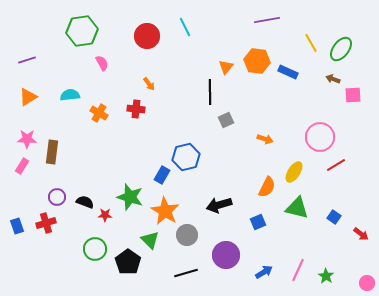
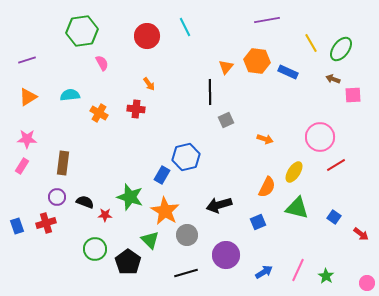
brown rectangle at (52, 152): moved 11 px right, 11 px down
